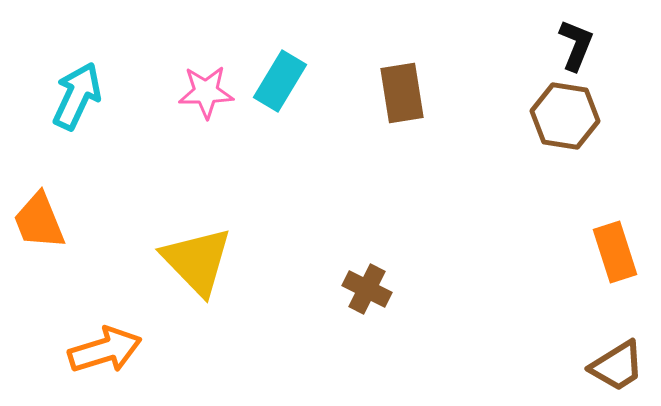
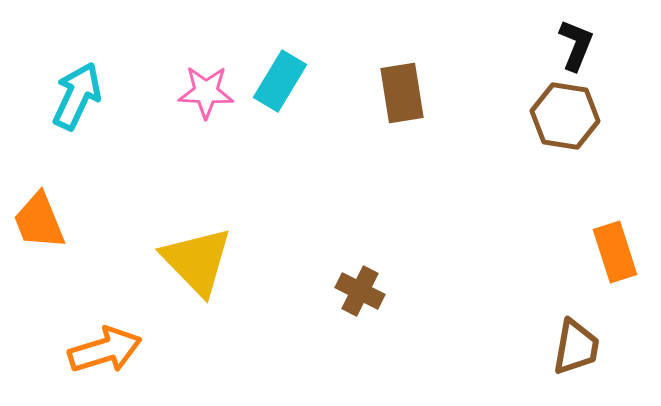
pink star: rotated 4 degrees clockwise
brown cross: moved 7 px left, 2 px down
brown trapezoid: moved 41 px left, 19 px up; rotated 48 degrees counterclockwise
